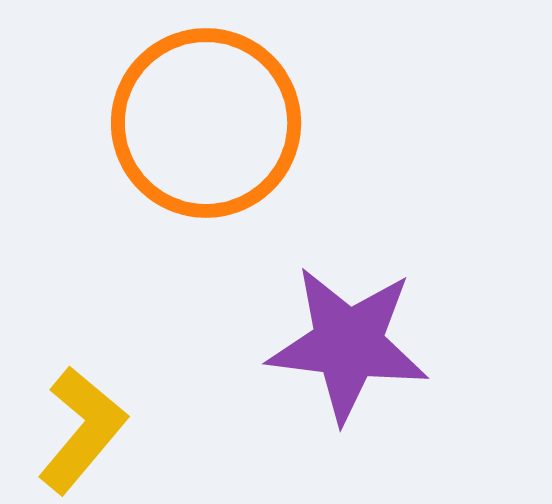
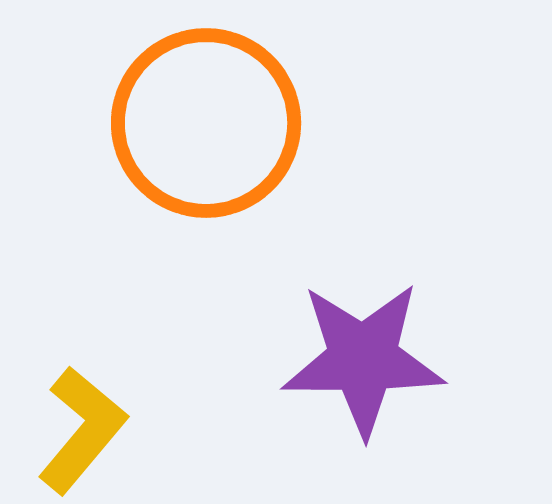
purple star: moved 15 px right, 15 px down; rotated 7 degrees counterclockwise
